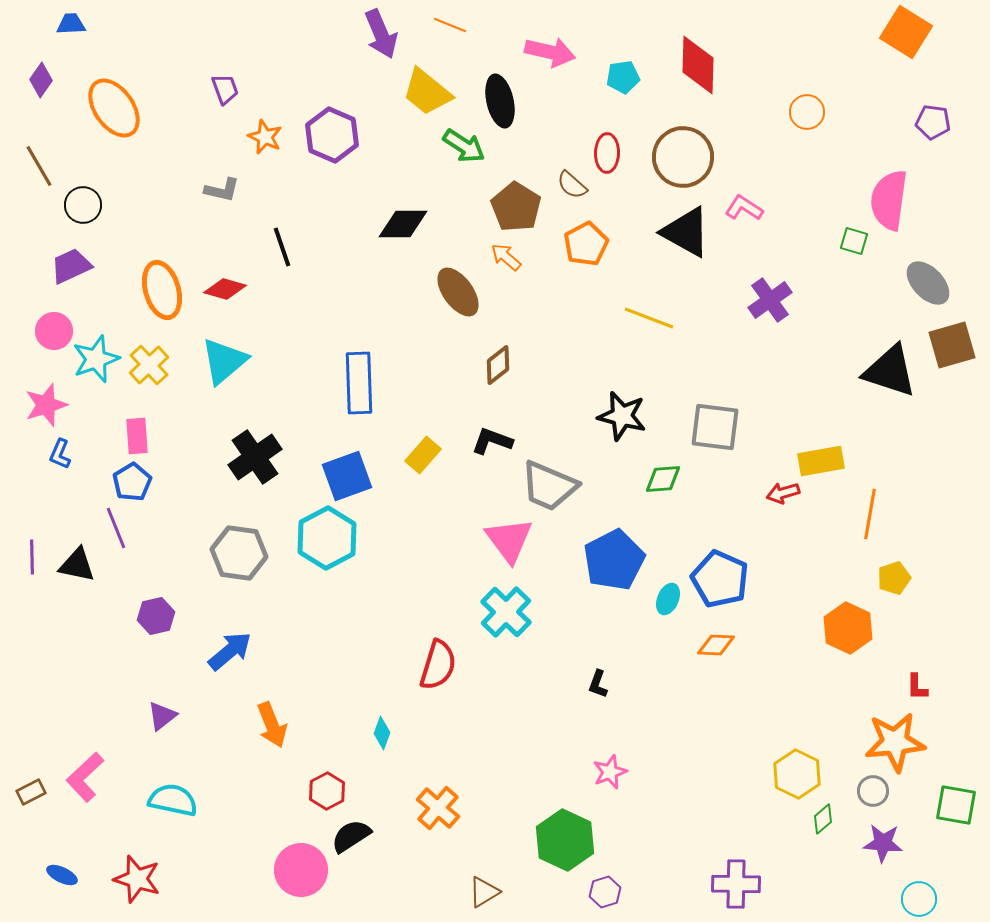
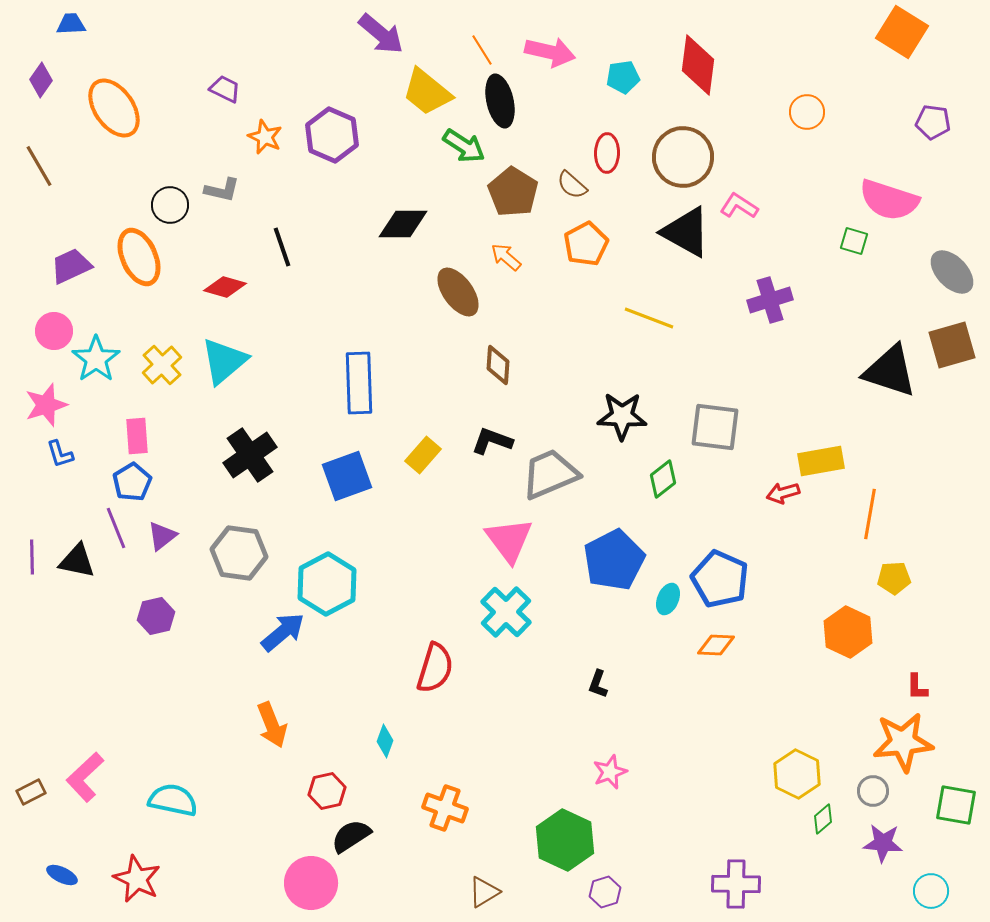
orange line at (450, 25): moved 32 px right, 25 px down; rotated 36 degrees clockwise
orange square at (906, 32): moved 4 px left
purple arrow at (381, 34): rotated 27 degrees counterclockwise
red diamond at (698, 65): rotated 6 degrees clockwise
purple trapezoid at (225, 89): rotated 44 degrees counterclockwise
pink semicircle at (889, 200): rotated 80 degrees counterclockwise
black circle at (83, 205): moved 87 px right
brown pentagon at (516, 207): moved 3 px left, 15 px up
pink L-shape at (744, 208): moved 5 px left, 2 px up
gray ellipse at (928, 283): moved 24 px right, 11 px up
red diamond at (225, 289): moved 2 px up
orange ellipse at (162, 290): moved 23 px left, 33 px up; rotated 8 degrees counterclockwise
purple cross at (770, 300): rotated 18 degrees clockwise
cyan star at (96, 359): rotated 15 degrees counterclockwise
yellow cross at (149, 365): moved 13 px right
brown diamond at (498, 365): rotated 48 degrees counterclockwise
black star at (622, 416): rotated 12 degrees counterclockwise
blue L-shape at (60, 454): rotated 40 degrees counterclockwise
black cross at (255, 457): moved 5 px left, 2 px up
green diamond at (663, 479): rotated 33 degrees counterclockwise
gray trapezoid at (549, 486): moved 1 px right, 12 px up; rotated 134 degrees clockwise
cyan hexagon at (327, 538): moved 46 px down
black triangle at (77, 565): moved 4 px up
yellow pentagon at (894, 578): rotated 16 degrees clockwise
orange hexagon at (848, 628): moved 4 px down
blue arrow at (230, 651): moved 53 px right, 19 px up
red semicircle at (438, 665): moved 3 px left, 3 px down
purple triangle at (162, 716): moved 180 px up
cyan diamond at (382, 733): moved 3 px right, 8 px down
orange star at (895, 742): moved 8 px right
red hexagon at (327, 791): rotated 15 degrees clockwise
orange cross at (438, 808): moved 7 px right; rotated 21 degrees counterclockwise
pink circle at (301, 870): moved 10 px right, 13 px down
red star at (137, 879): rotated 9 degrees clockwise
cyan circle at (919, 899): moved 12 px right, 8 px up
